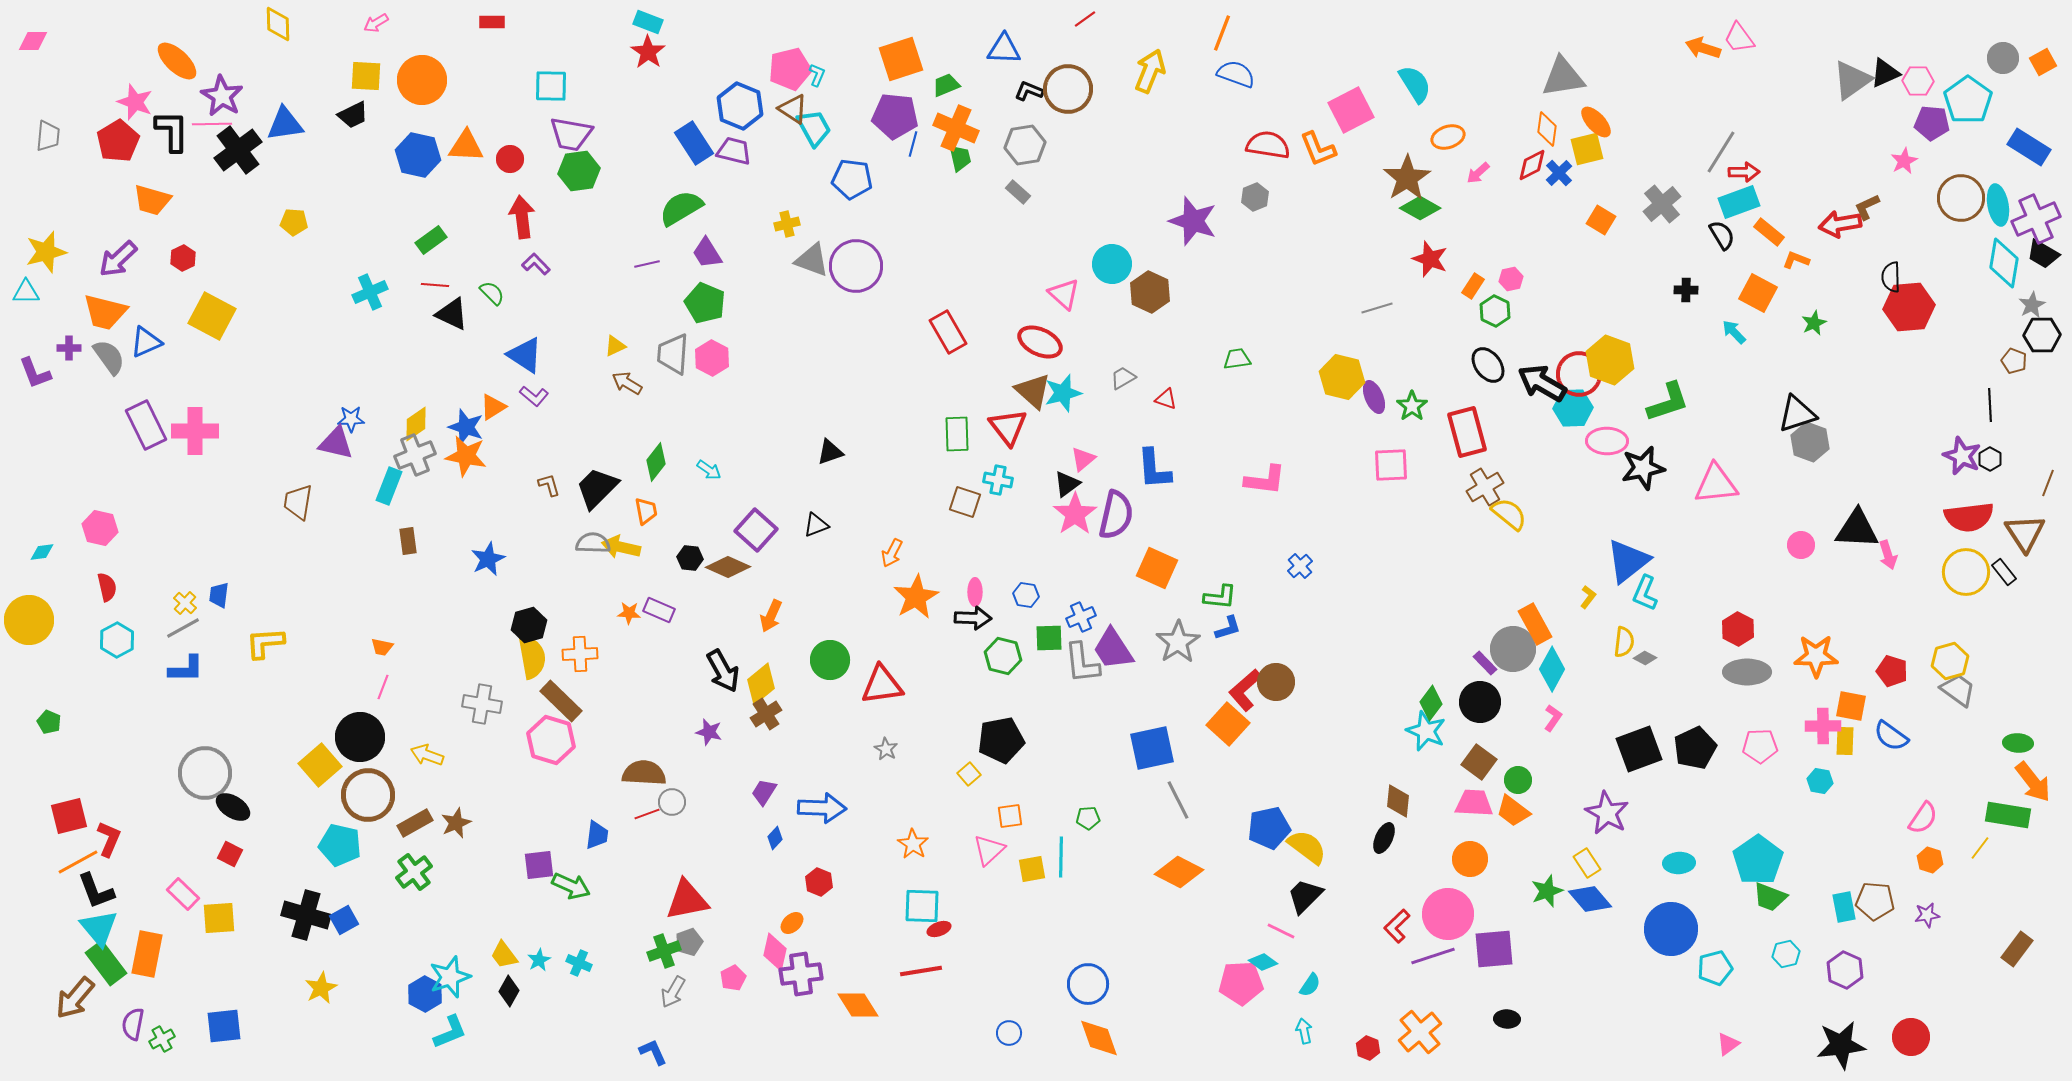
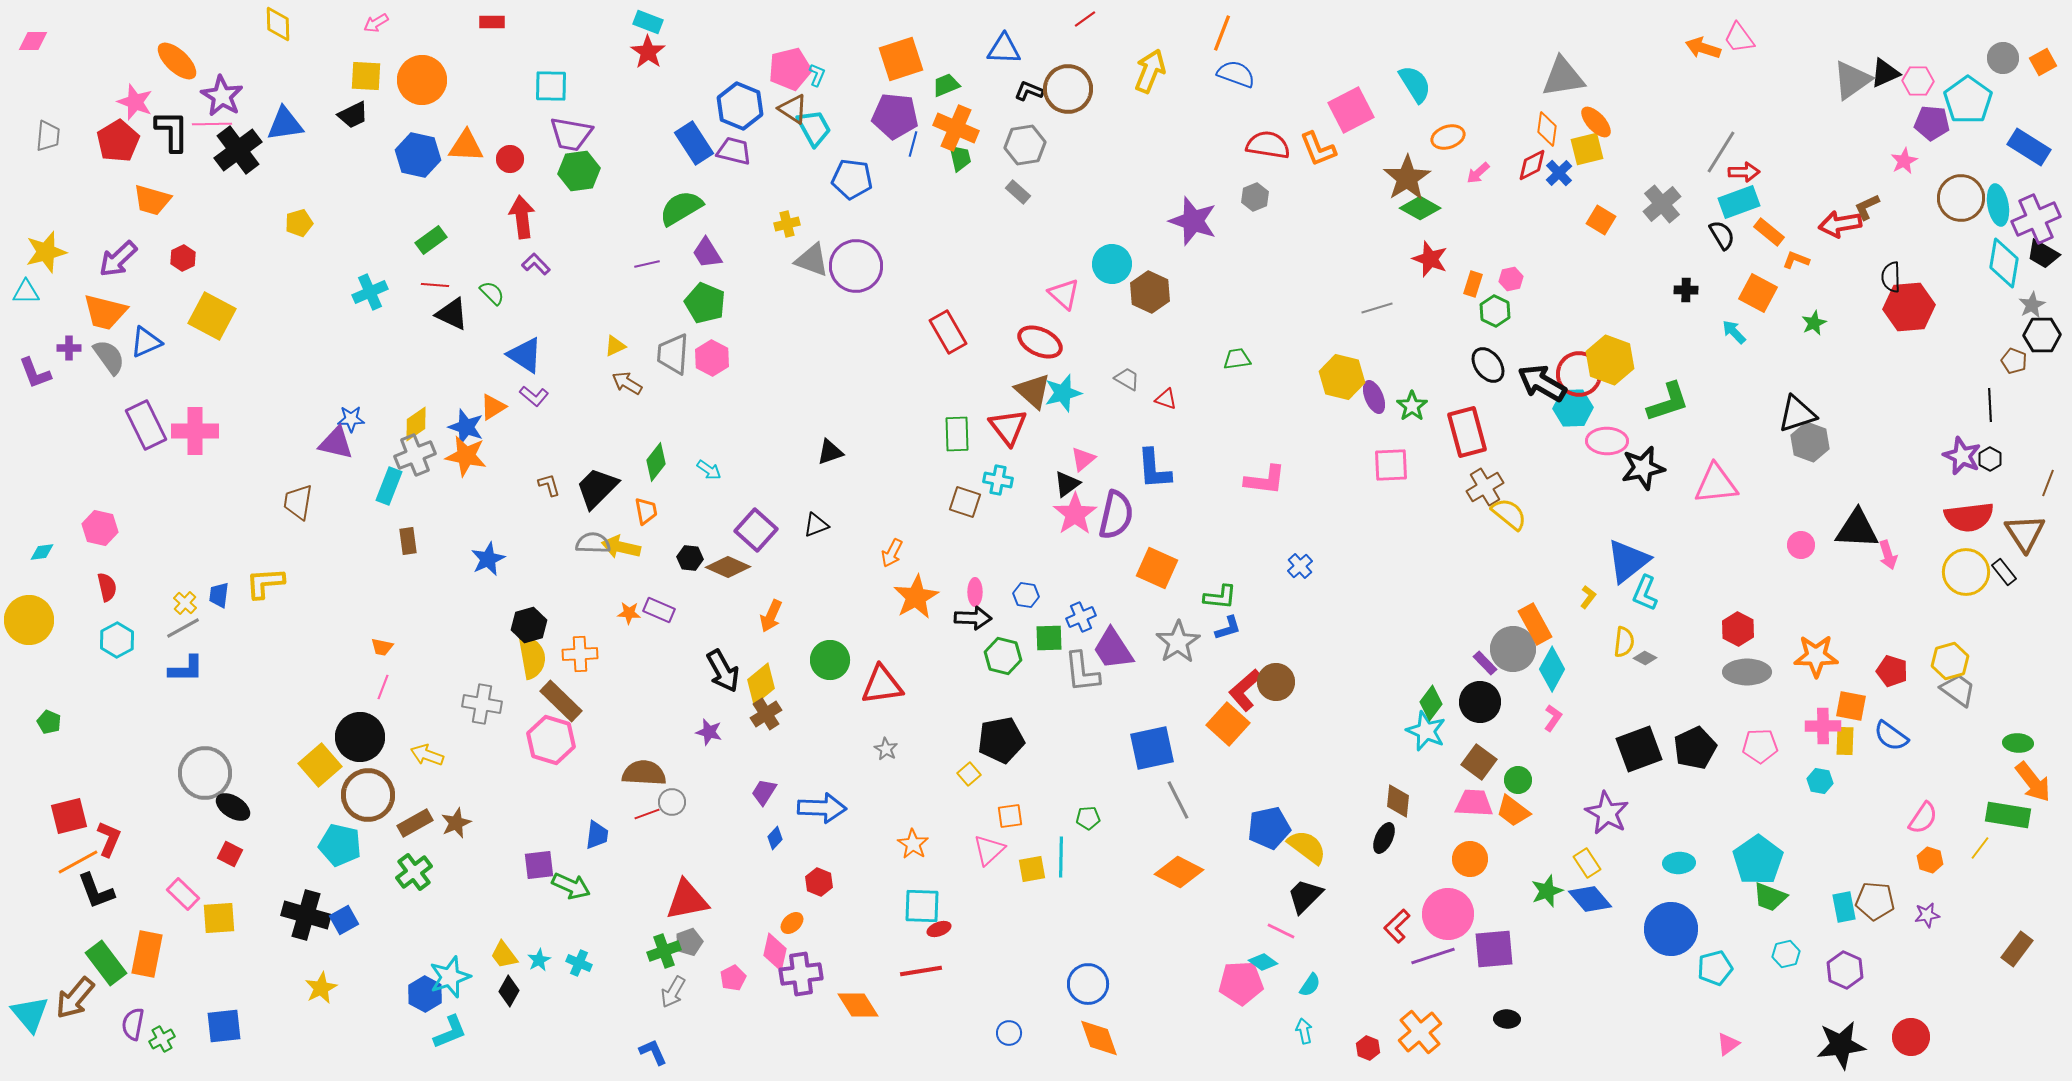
yellow pentagon at (294, 222): moved 5 px right, 1 px down; rotated 20 degrees counterclockwise
orange rectangle at (1473, 286): moved 2 px up; rotated 15 degrees counterclockwise
gray trapezoid at (1123, 378): moved 4 px right, 1 px down; rotated 60 degrees clockwise
yellow L-shape at (265, 643): moved 60 px up
gray L-shape at (1082, 663): moved 9 px down
cyan triangle at (99, 928): moved 69 px left, 86 px down
